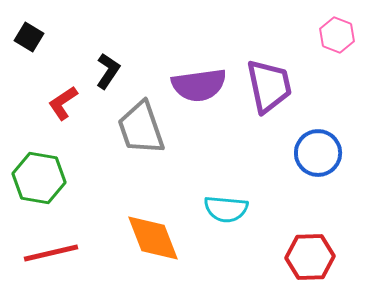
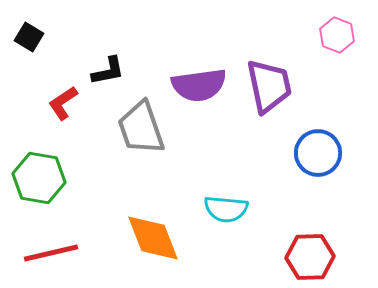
black L-shape: rotated 45 degrees clockwise
